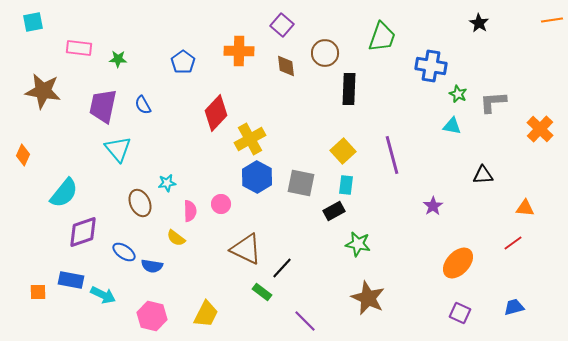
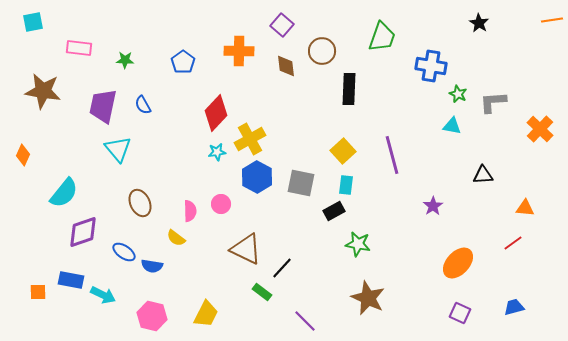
brown circle at (325, 53): moved 3 px left, 2 px up
green star at (118, 59): moved 7 px right, 1 px down
cyan star at (167, 183): moved 50 px right, 31 px up
